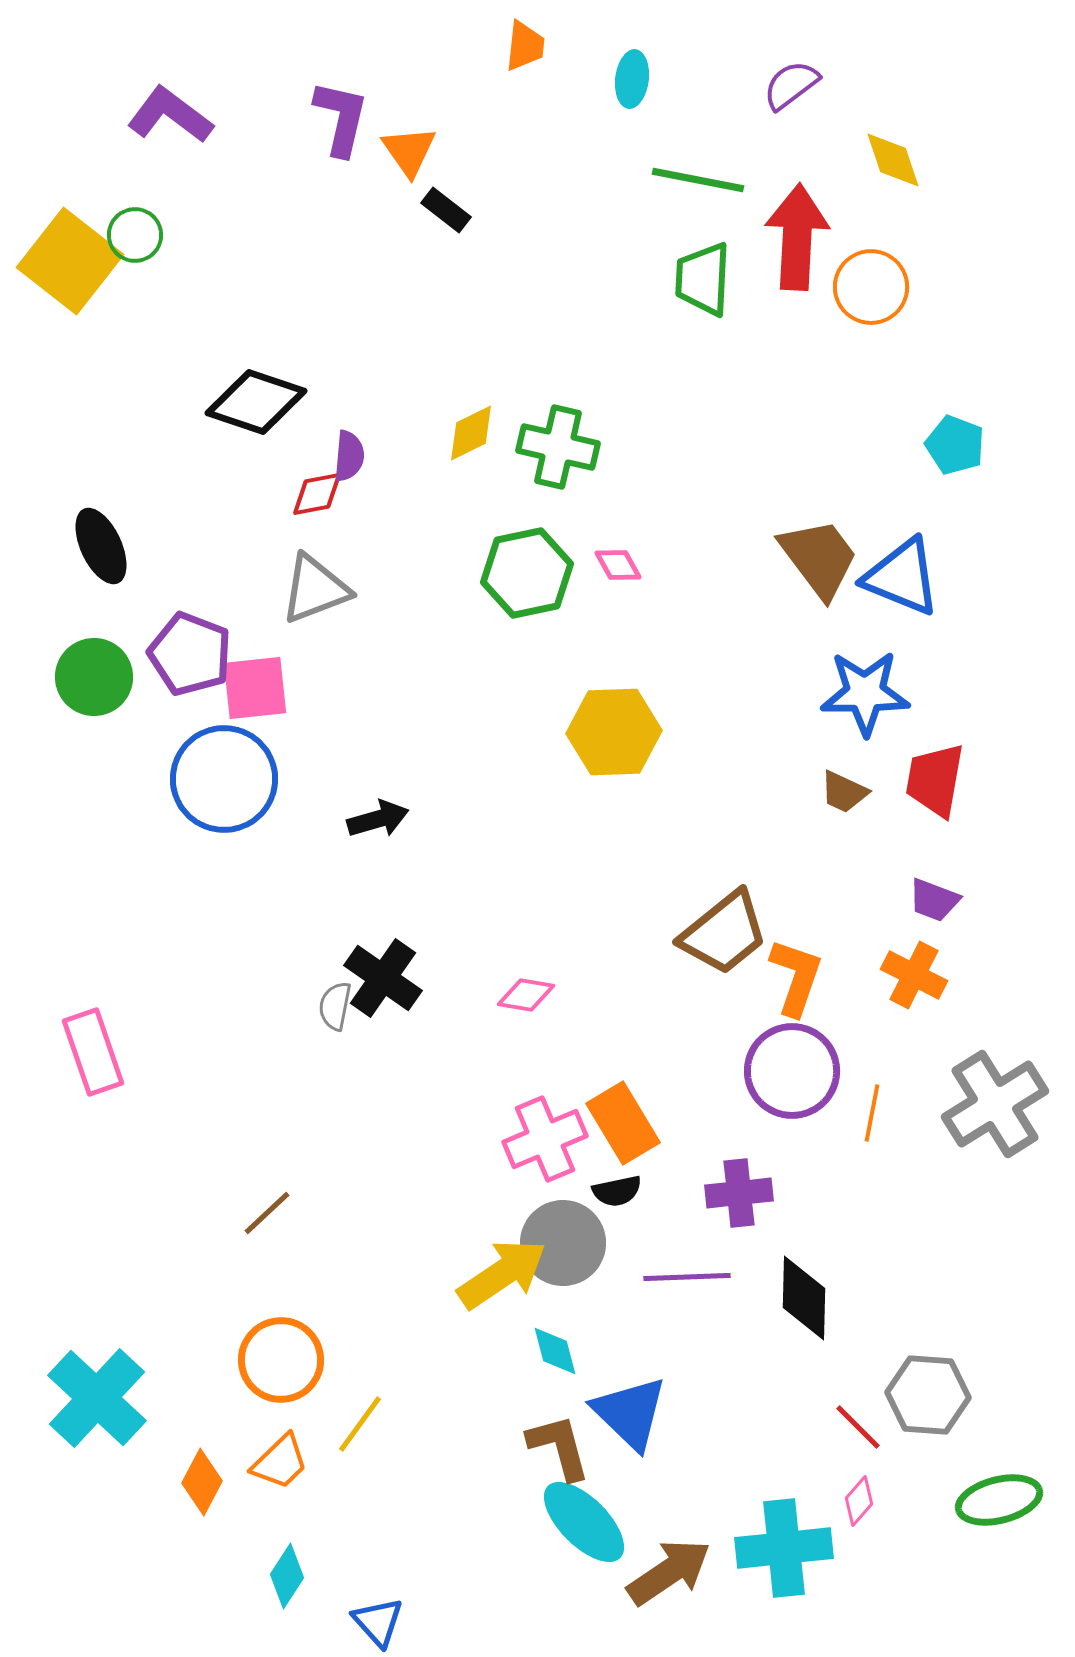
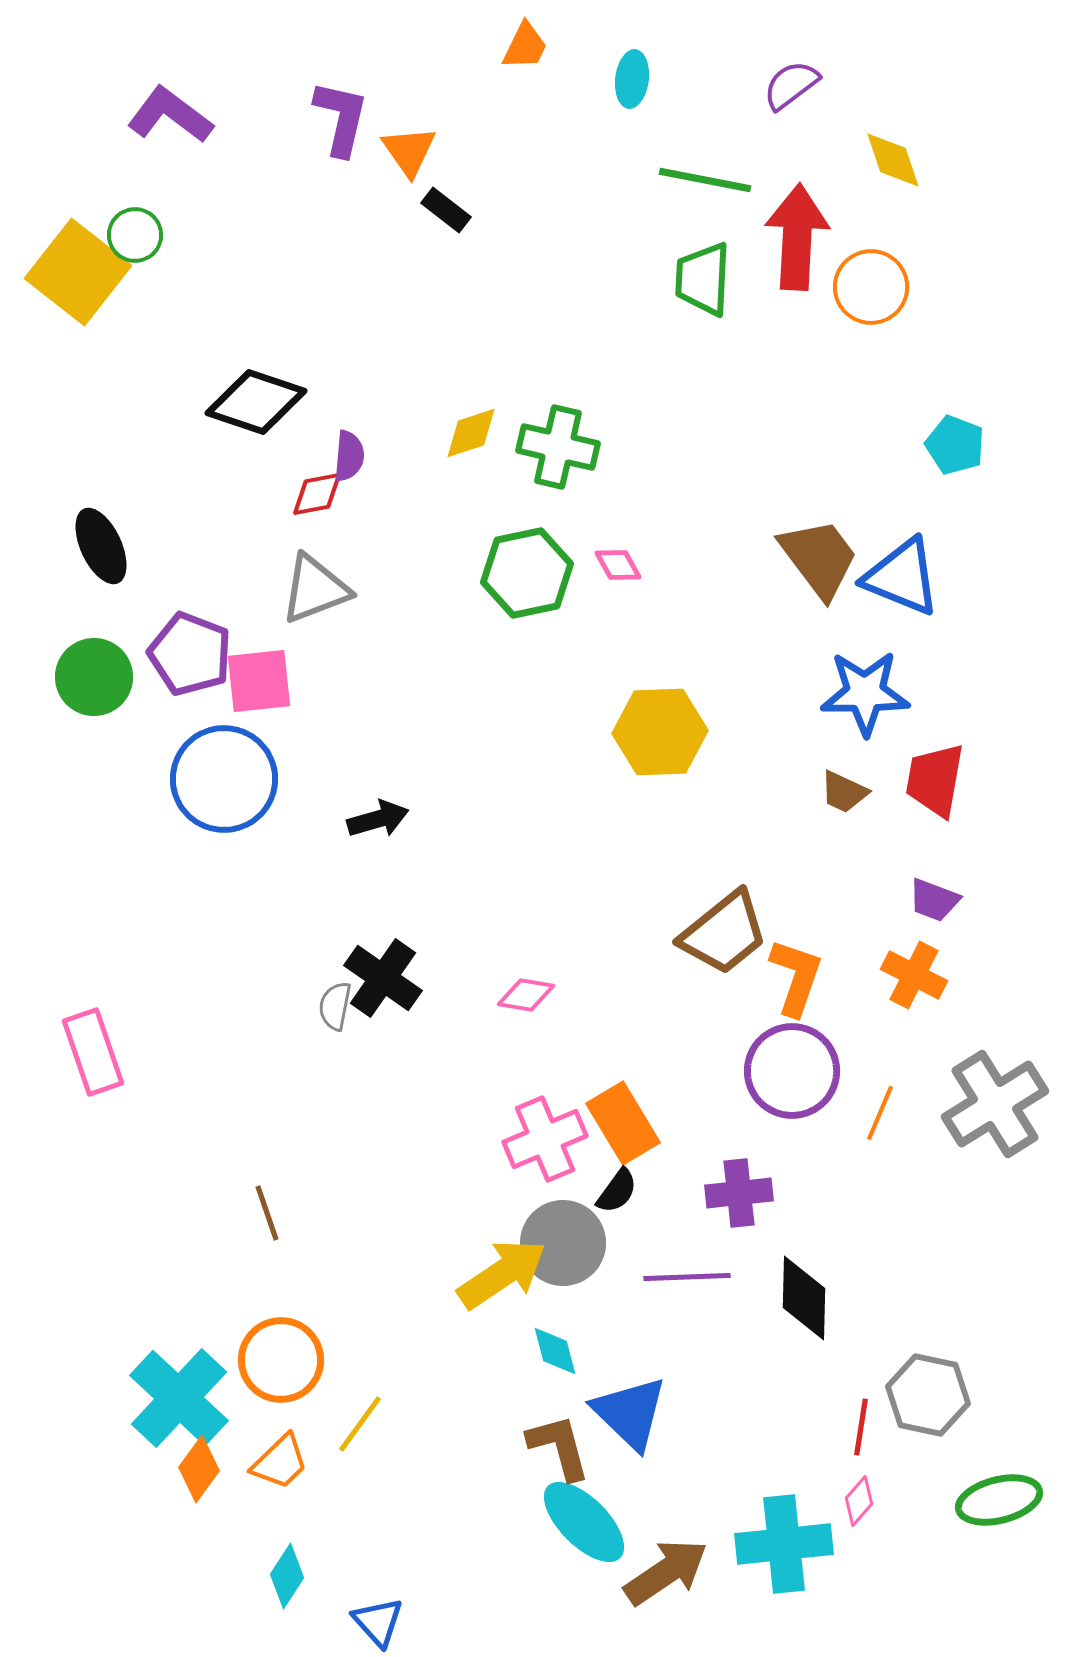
orange trapezoid at (525, 46): rotated 20 degrees clockwise
green line at (698, 180): moved 7 px right
yellow square at (70, 261): moved 8 px right, 11 px down
yellow diamond at (471, 433): rotated 8 degrees clockwise
pink square at (255, 688): moved 4 px right, 7 px up
yellow hexagon at (614, 732): moved 46 px right
orange line at (872, 1113): moved 8 px right; rotated 12 degrees clockwise
black semicircle at (617, 1191): rotated 42 degrees counterclockwise
brown line at (267, 1213): rotated 66 degrees counterclockwise
gray hexagon at (928, 1395): rotated 8 degrees clockwise
cyan cross at (97, 1398): moved 82 px right
red line at (858, 1427): moved 3 px right; rotated 54 degrees clockwise
orange diamond at (202, 1482): moved 3 px left, 13 px up; rotated 8 degrees clockwise
cyan cross at (784, 1548): moved 4 px up
brown arrow at (669, 1572): moved 3 px left
